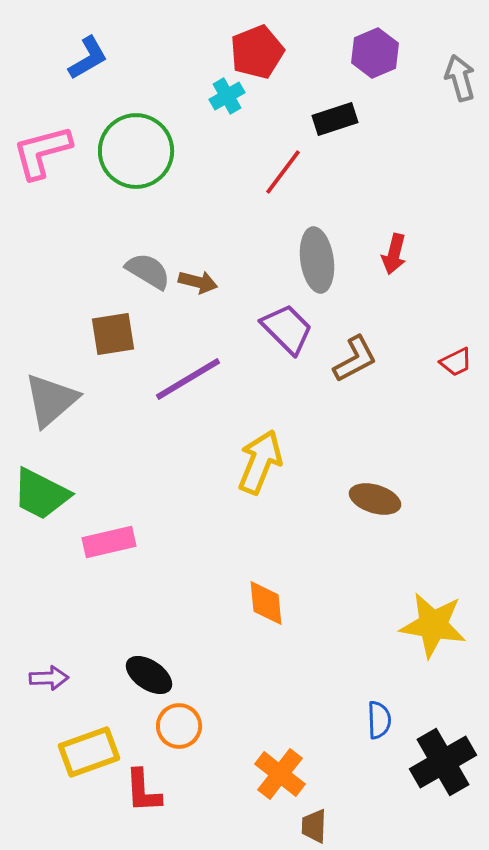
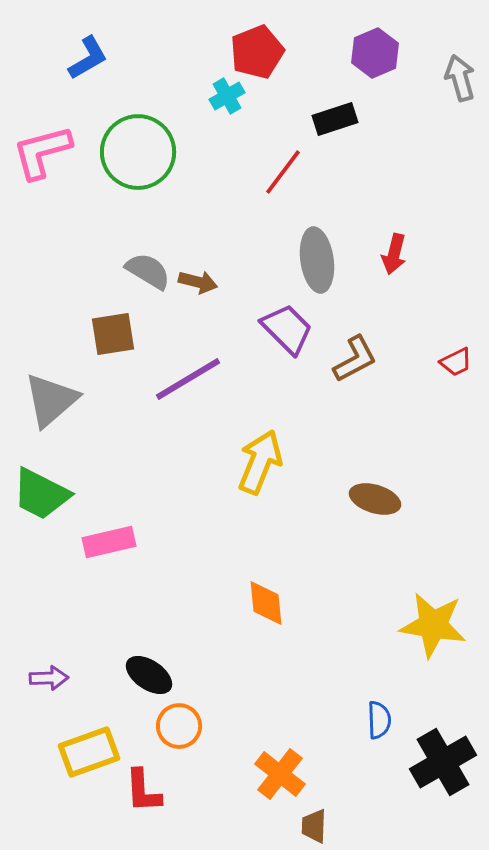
green circle: moved 2 px right, 1 px down
